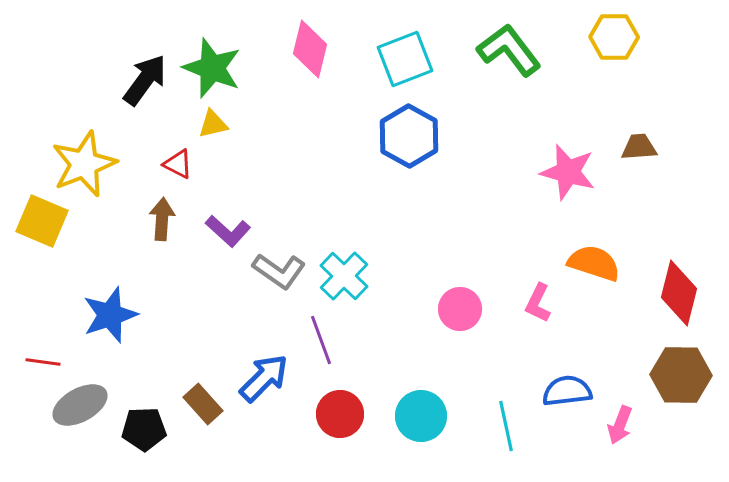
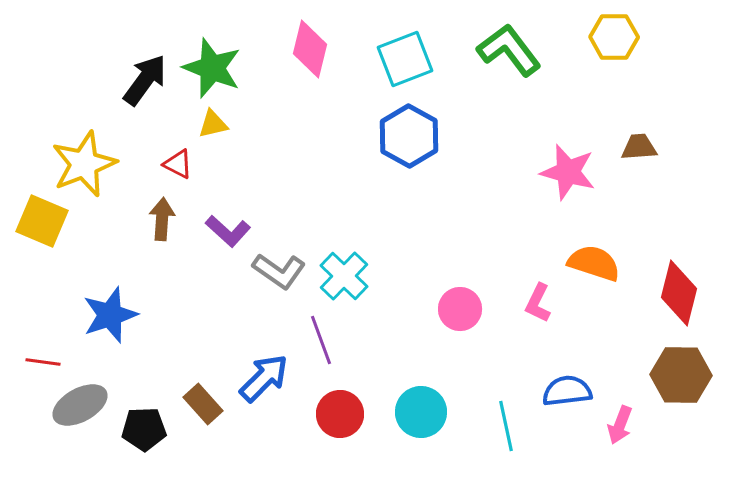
cyan circle: moved 4 px up
